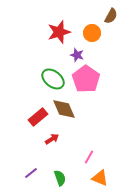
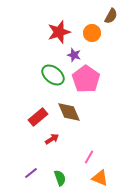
purple star: moved 3 px left
green ellipse: moved 4 px up
brown diamond: moved 5 px right, 3 px down
